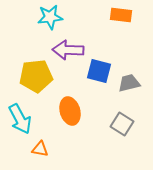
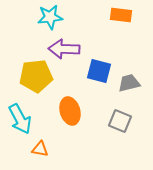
purple arrow: moved 4 px left, 1 px up
gray square: moved 2 px left, 3 px up; rotated 10 degrees counterclockwise
